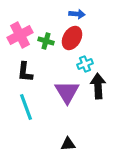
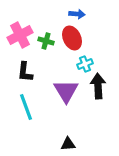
red ellipse: rotated 55 degrees counterclockwise
purple triangle: moved 1 px left, 1 px up
